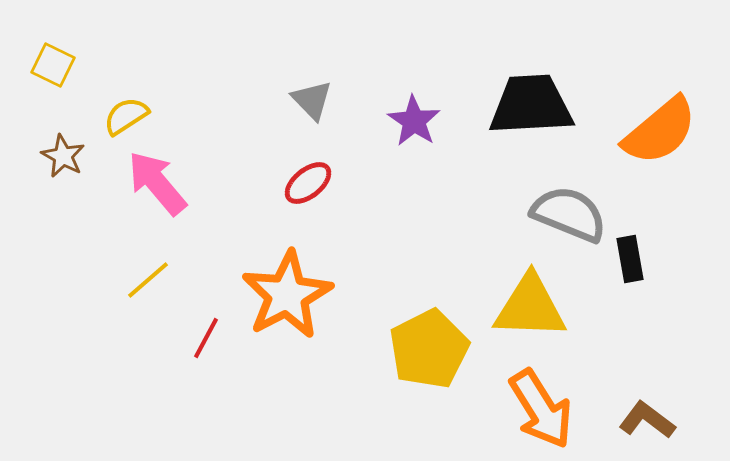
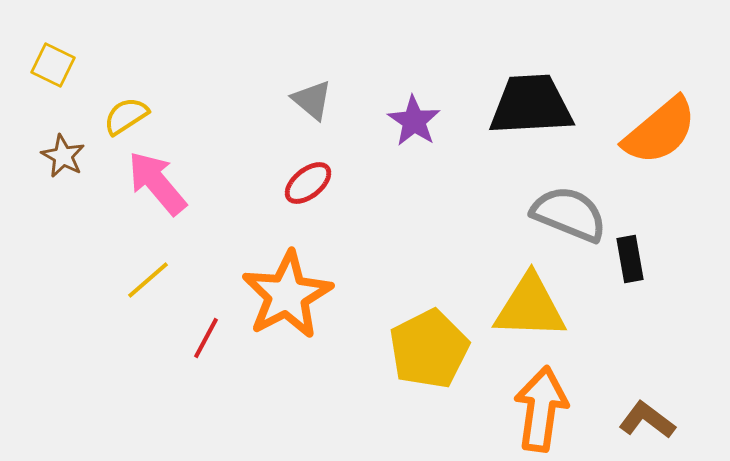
gray triangle: rotated 6 degrees counterclockwise
orange arrow: rotated 140 degrees counterclockwise
